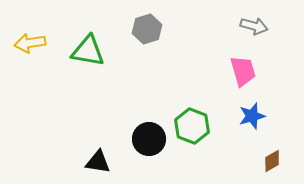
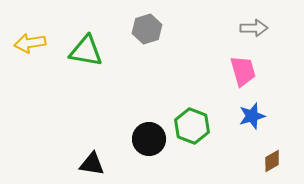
gray arrow: moved 2 px down; rotated 16 degrees counterclockwise
green triangle: moved 2 px left
black triangle: moved 6 px left, 2 px down
